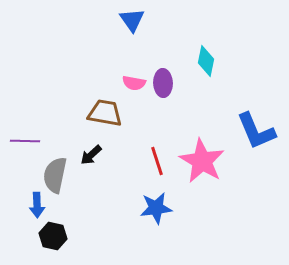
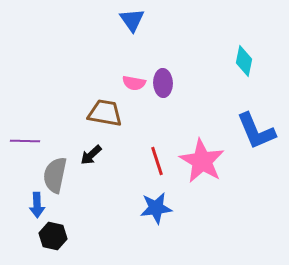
cyan diamond: moved 38 px right
